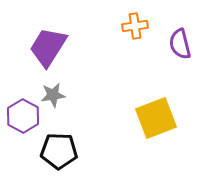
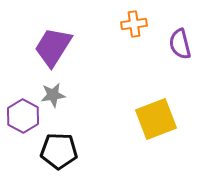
orange cross: moved 1 px left, 2 px up
purple trapezoid: moved 5 px right
yellow square: moved 1 px down
